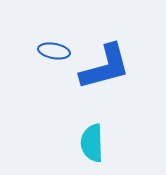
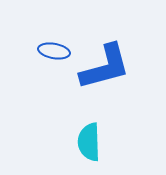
cyan semicircle: moved 3 px left, 1 px up
